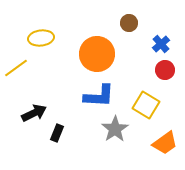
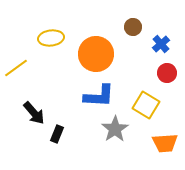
brown circle: moved 4 px right, 4 px down
yellow ellipse: moved 10 px right
orange circle: moved 1 px left
red circle: moved 2 px right, 3 px down
black arrow: rotated 75 degrees clockwise
black rectangle: moved 1 px down
orange trapezoid: rotated 32 degrees clockwise
